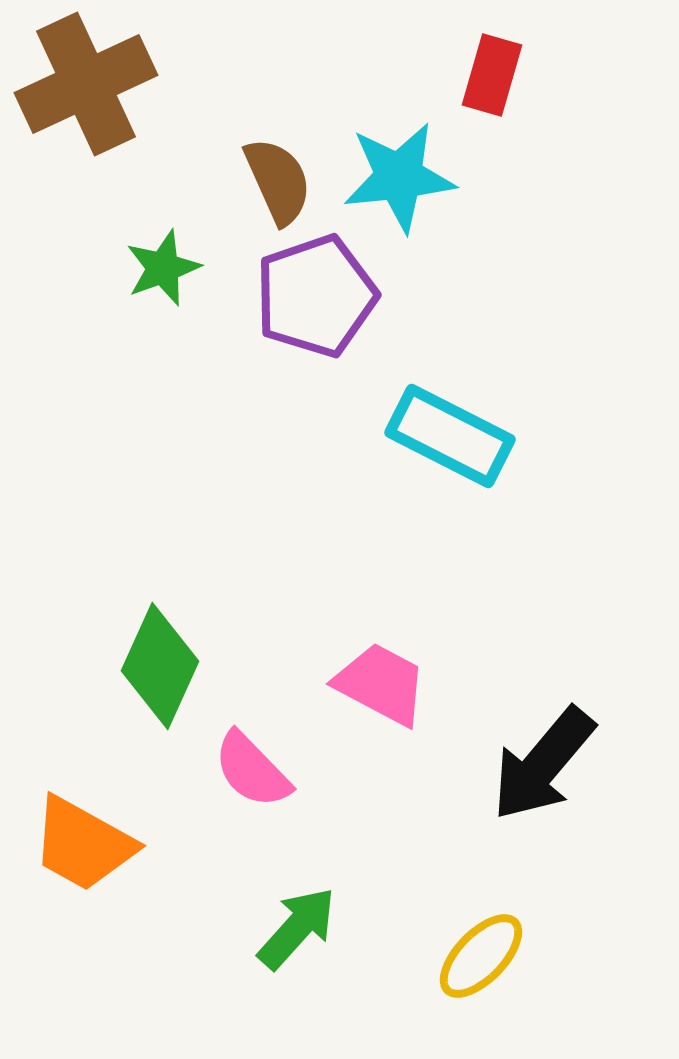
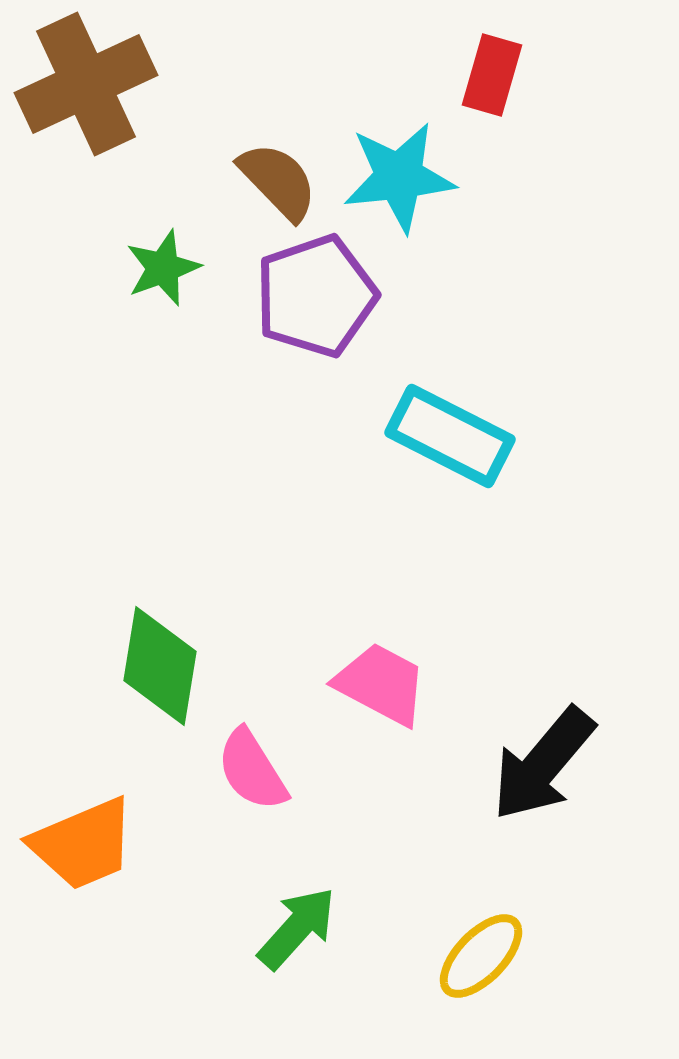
brown semicircle: rotated 20 degrees counterclockwise
green diamond: rotated 15 degrees counterclockwise
pink semicircle: rotated 12 degrees clockwise
orange trapezoid: rotated 52 degrees counterclockwise
